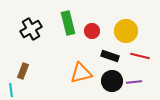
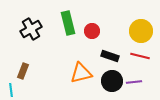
yellow circle: moved 15 px right
